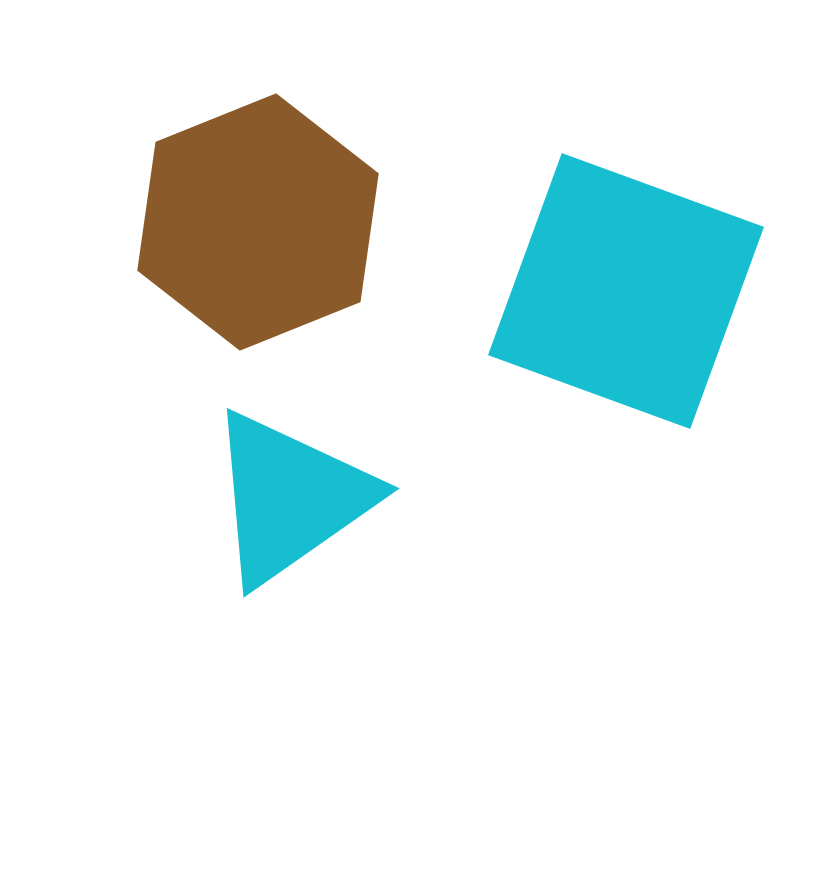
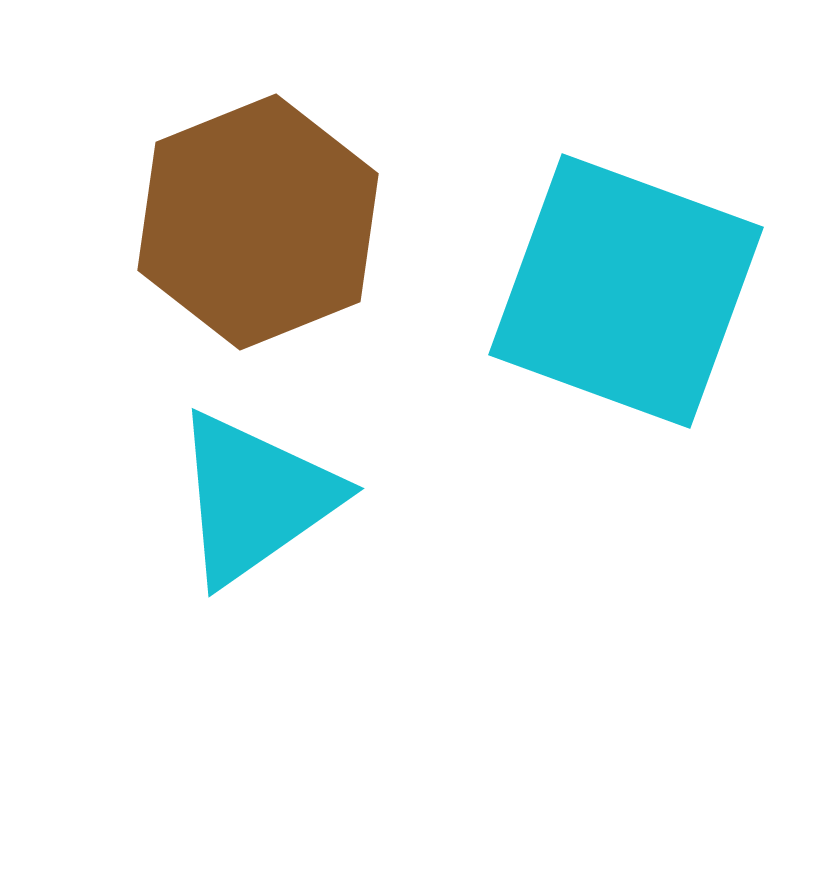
cyan triangle: moved 35 px left
